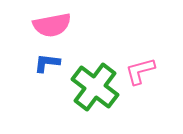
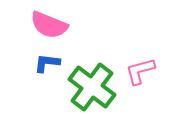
pink semicircle: moved 3 px left; rotated 33 degrees clockwise
green cross: moved 3 px left
